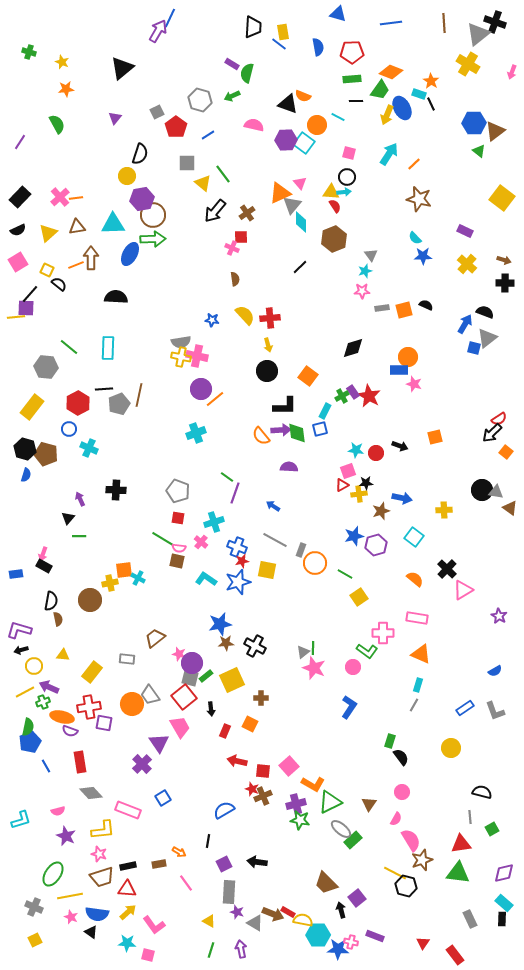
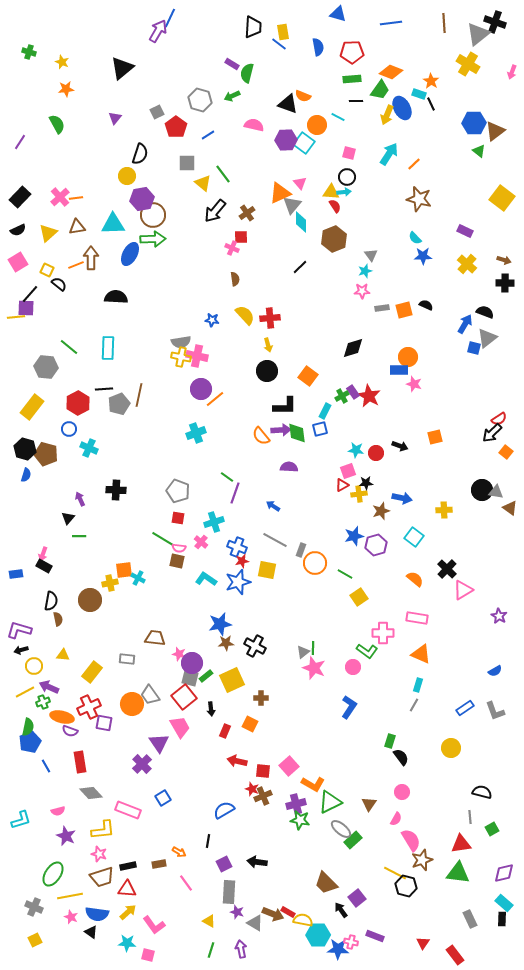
brown trapezoid at (155, 638): rotated 45 degrees clockwise
red cross at (89, 707): rotated 15 degrees counterclockwise
black arrow at (341, 910): rotated 21 degrees counterclockwise
